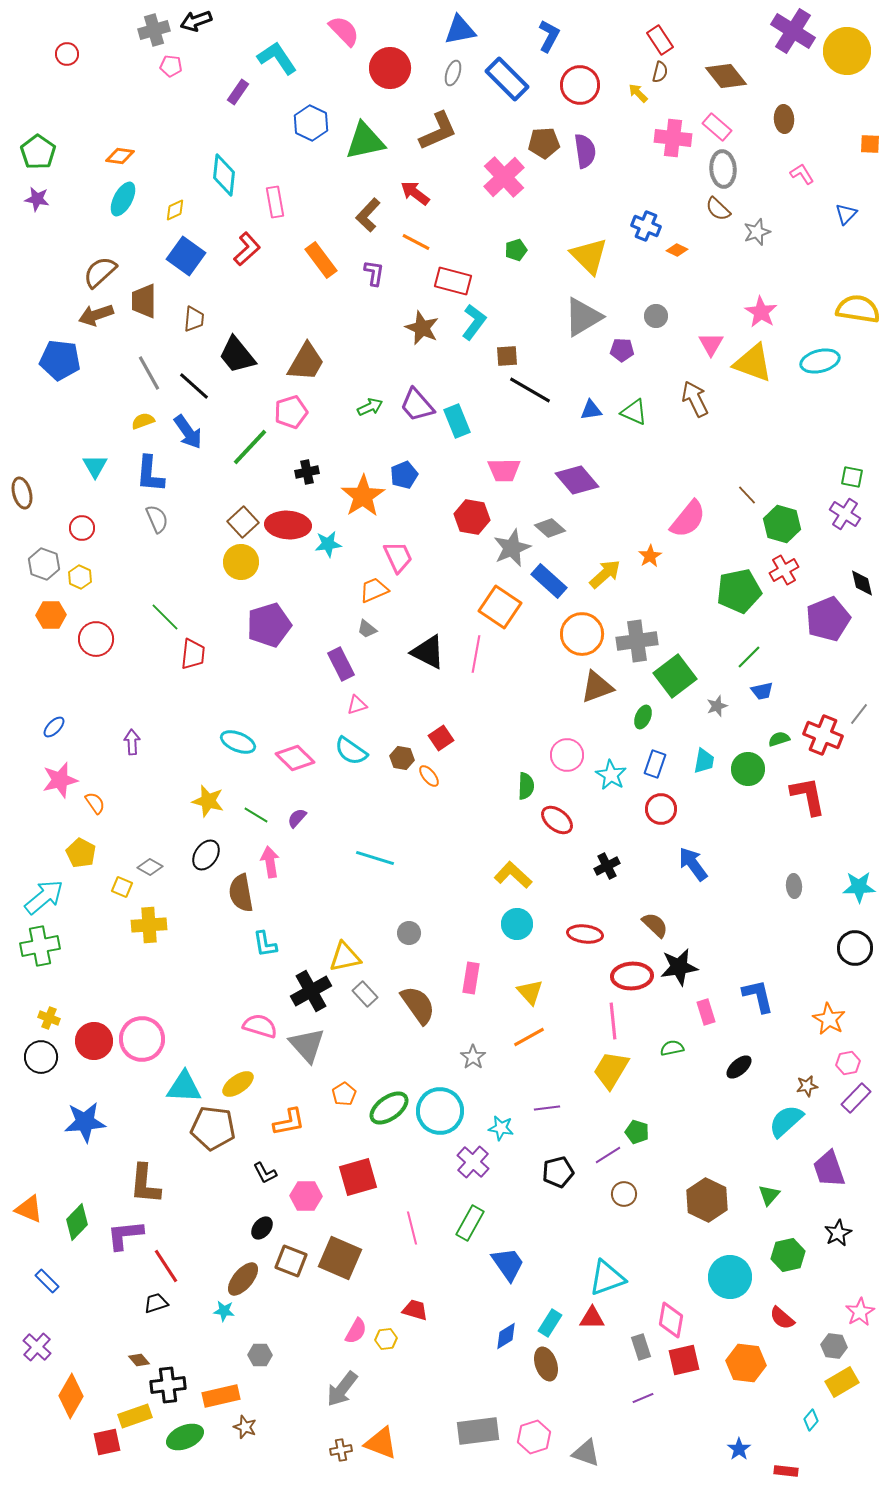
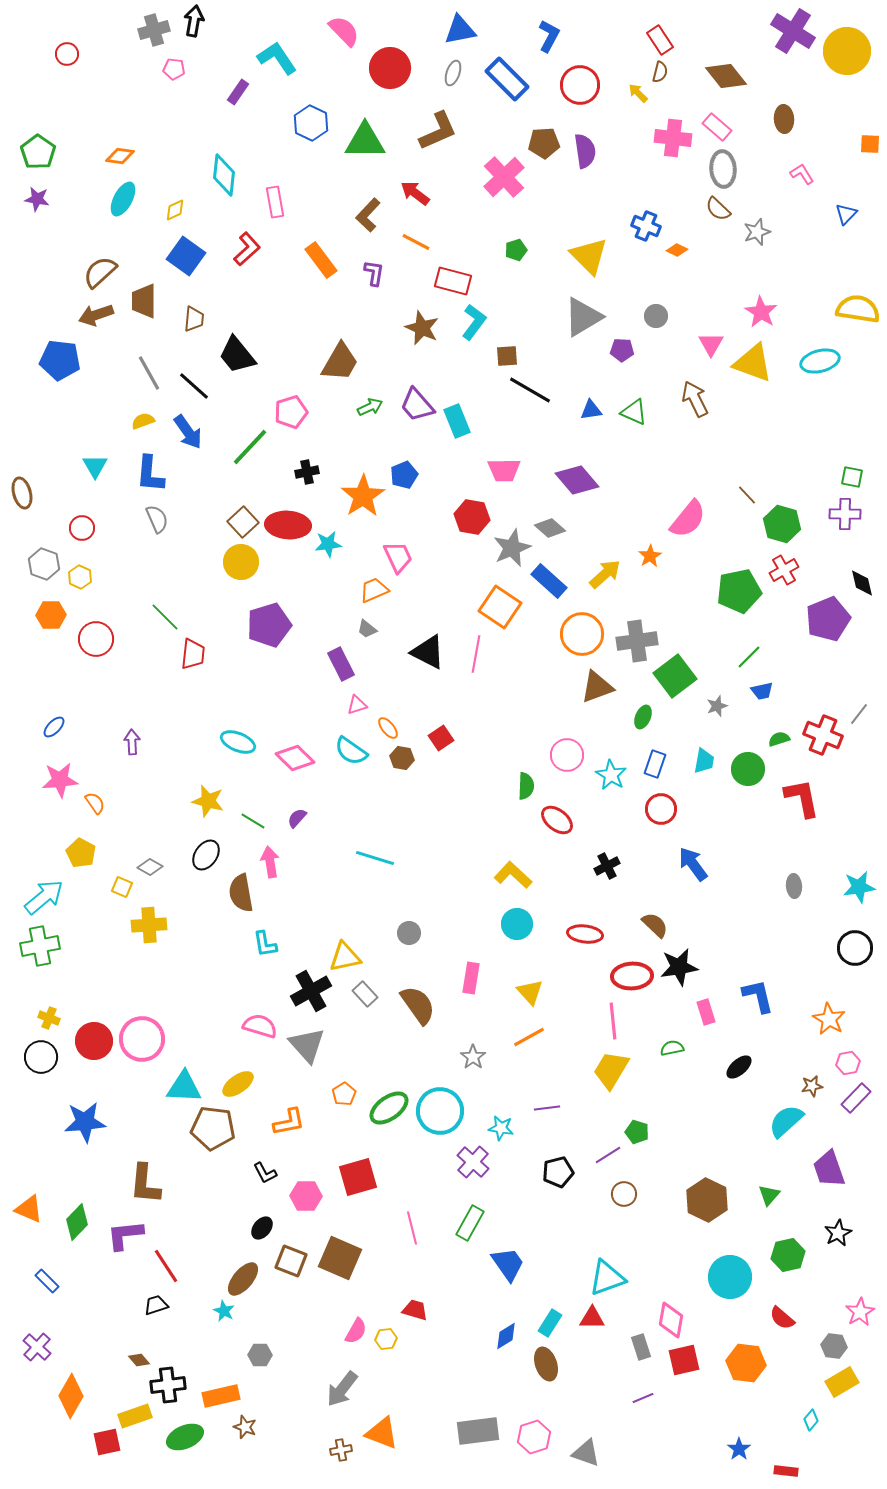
black arrow at (196, 21): moved 2 px left; rotated 120 degrees clockwise
pink pentagon at (171, 66): moved 3 px right, 3 px down
green triangle at (365, 141): rotated 12 degrees clockwise
brown trapezoid at (306, 362): moved 34 px right
purple cross at (845, 514): rotated 32 degrees counterclockwise
orange ellipse at (429, 776): moved 41 px left, 48 px up
pink star at (60, 780): rotated 9 degrees clockwise
red L-shape at (808, 796): moved 6 px left, 2 px down
green line at (256, 815): moved 3 px left, 6 px down
cyan star at (859, 887): rotated 8 degrees counterclockwise
brown star at (807, 1086): moved 5 px right
black trapezoid at (156, 1303): moved 2 px down
cyan star at (224, 1311): rotated 20 degrees clockwise
orange triangle at (381, 1443): moved 1 px right, 10 px up
